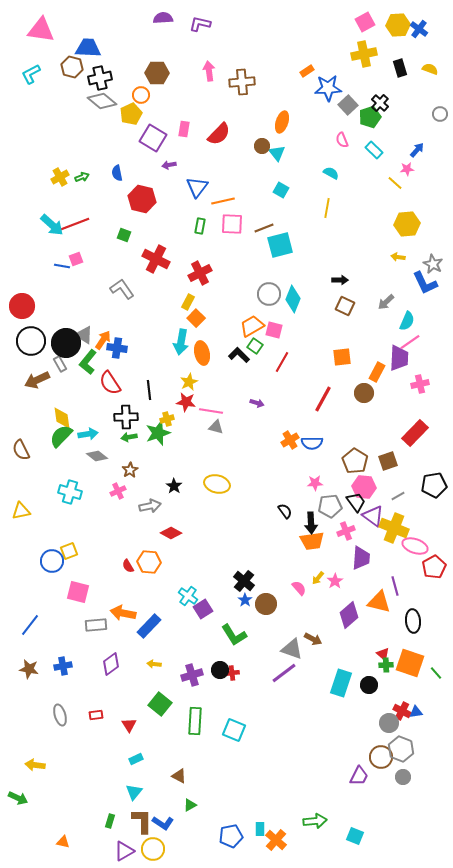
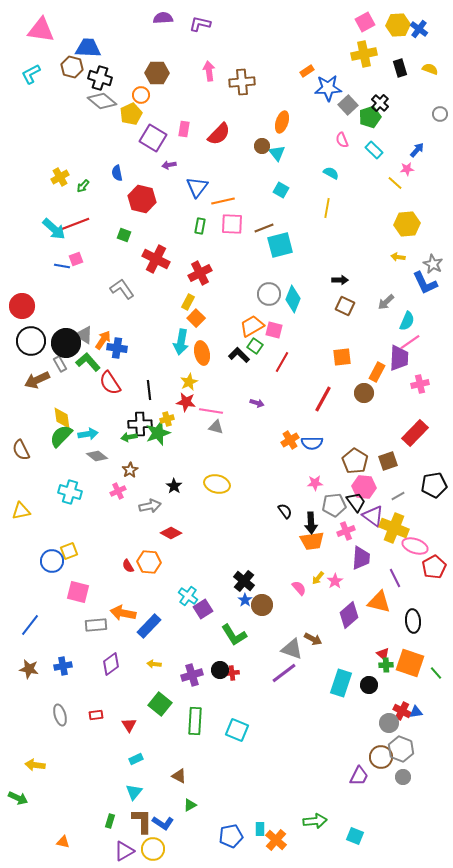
black cross at (100, 78): rotated 30 degrees clockwise
green arrow at (82, 177): moved 1 px right, 9 px down; rotated 152 degrees clockwise
cyan arrow at (52, 225): moved 2 px right, 4 px down
green L-shape at (88, 362): rotated 100 degrees clockwise
black cross at (126, 417): moved 14 px right, 7 px down
gray pentagon at (330, 506): moved 4 px right, 1 px up
purple line at (395, 586): moved 8 px up; rotated 12 degrees counterclockwise
brown circle at (266, 604): moved 4 px left, 1 px down
cyan square at (234, 730): moved 3 px right
